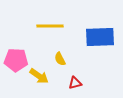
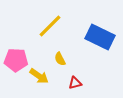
yellow line: rotated 44 degrees counterclockwise
blue rectangle: rotated 28 degrees clockwise
